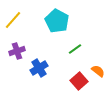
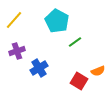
yellow line: moved 1 px right
green line: moved 7 px up
orange semicircle: rotated 120 degrees clockwise
red square: rotated 18 degrees counterclockwise
